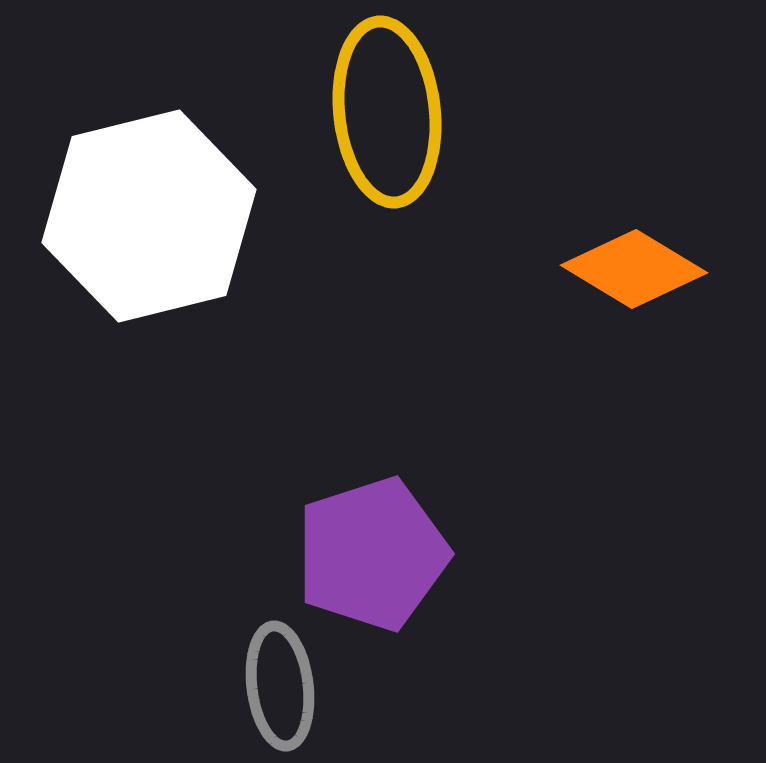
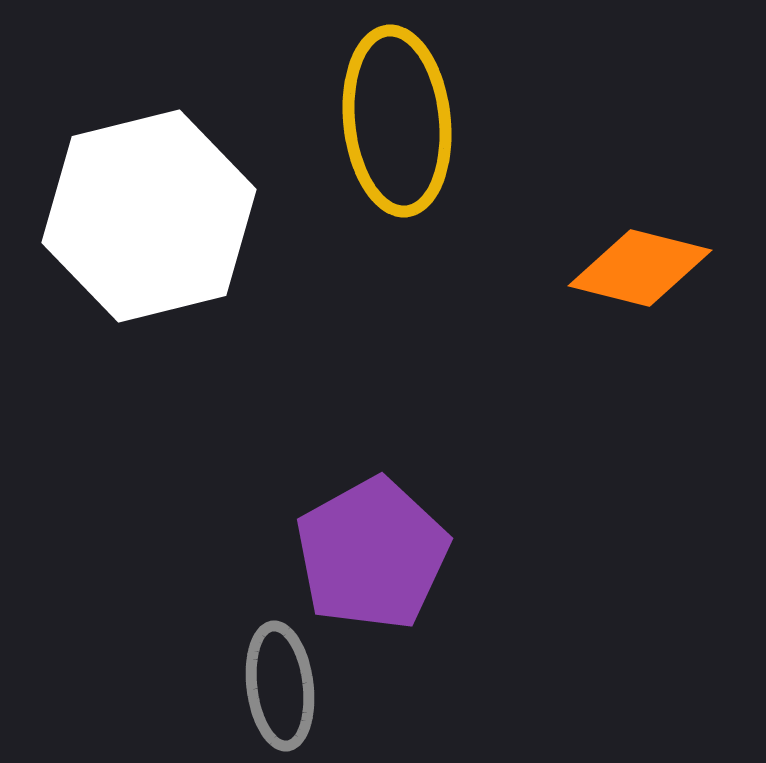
yellow ellipse: moved 10 px right, 9 px down
orange diamond: moved 6 px right, 1 px up; rotated 17 degrees counterclockwise
purple pentagon: rotated 11 degrees counterclockwise
